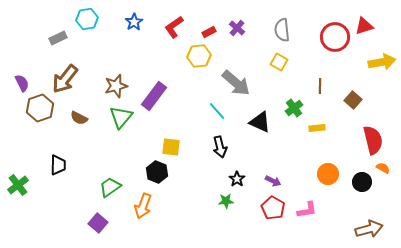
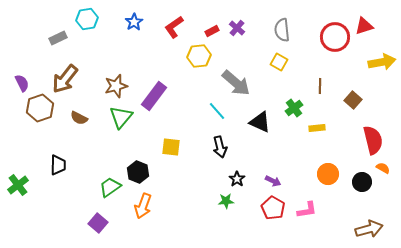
red rectangle at (209, 32): moved 3 px right, 1 px up
black hexagon at (157, 172): moved 19 px left
